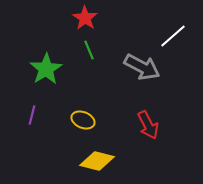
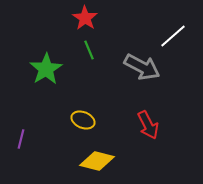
purple line: moved 11 px left, 24 px down
